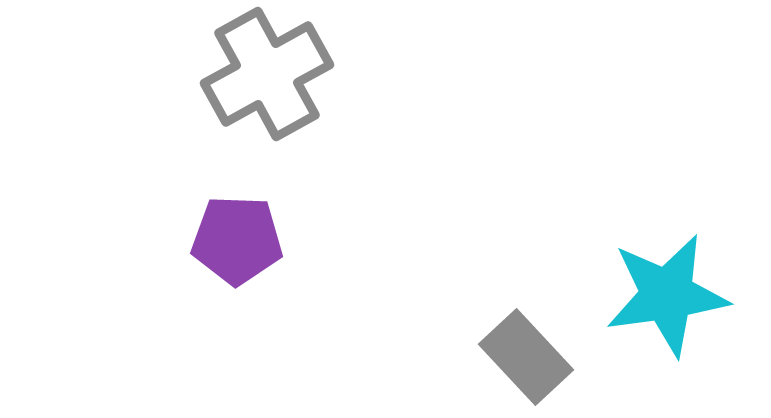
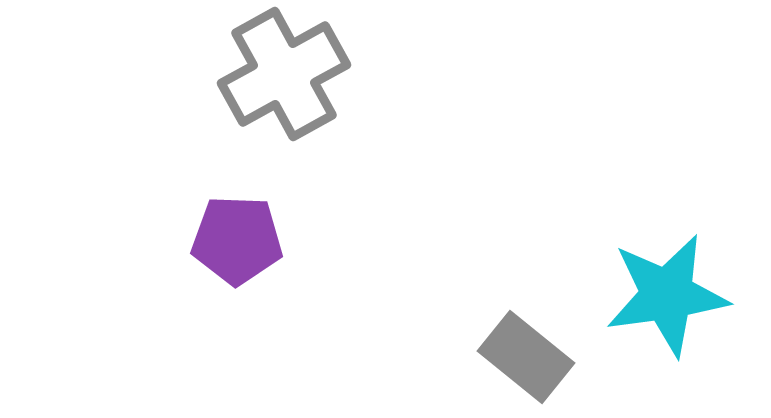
gray cross: moved 17 px right
gray rectangle: rotated 8 degrees counterclockwise
